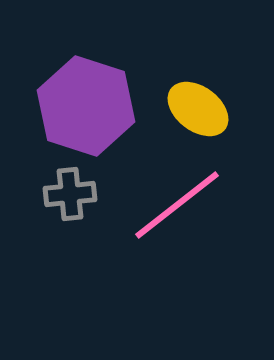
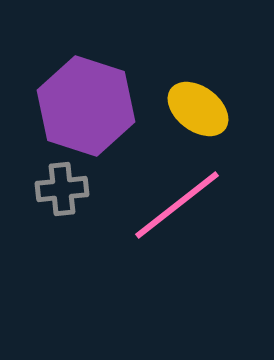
gray cross: moved 8 px left, 5 px up
